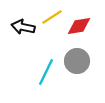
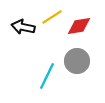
cyan line: moved 1 px right, 4 px down
